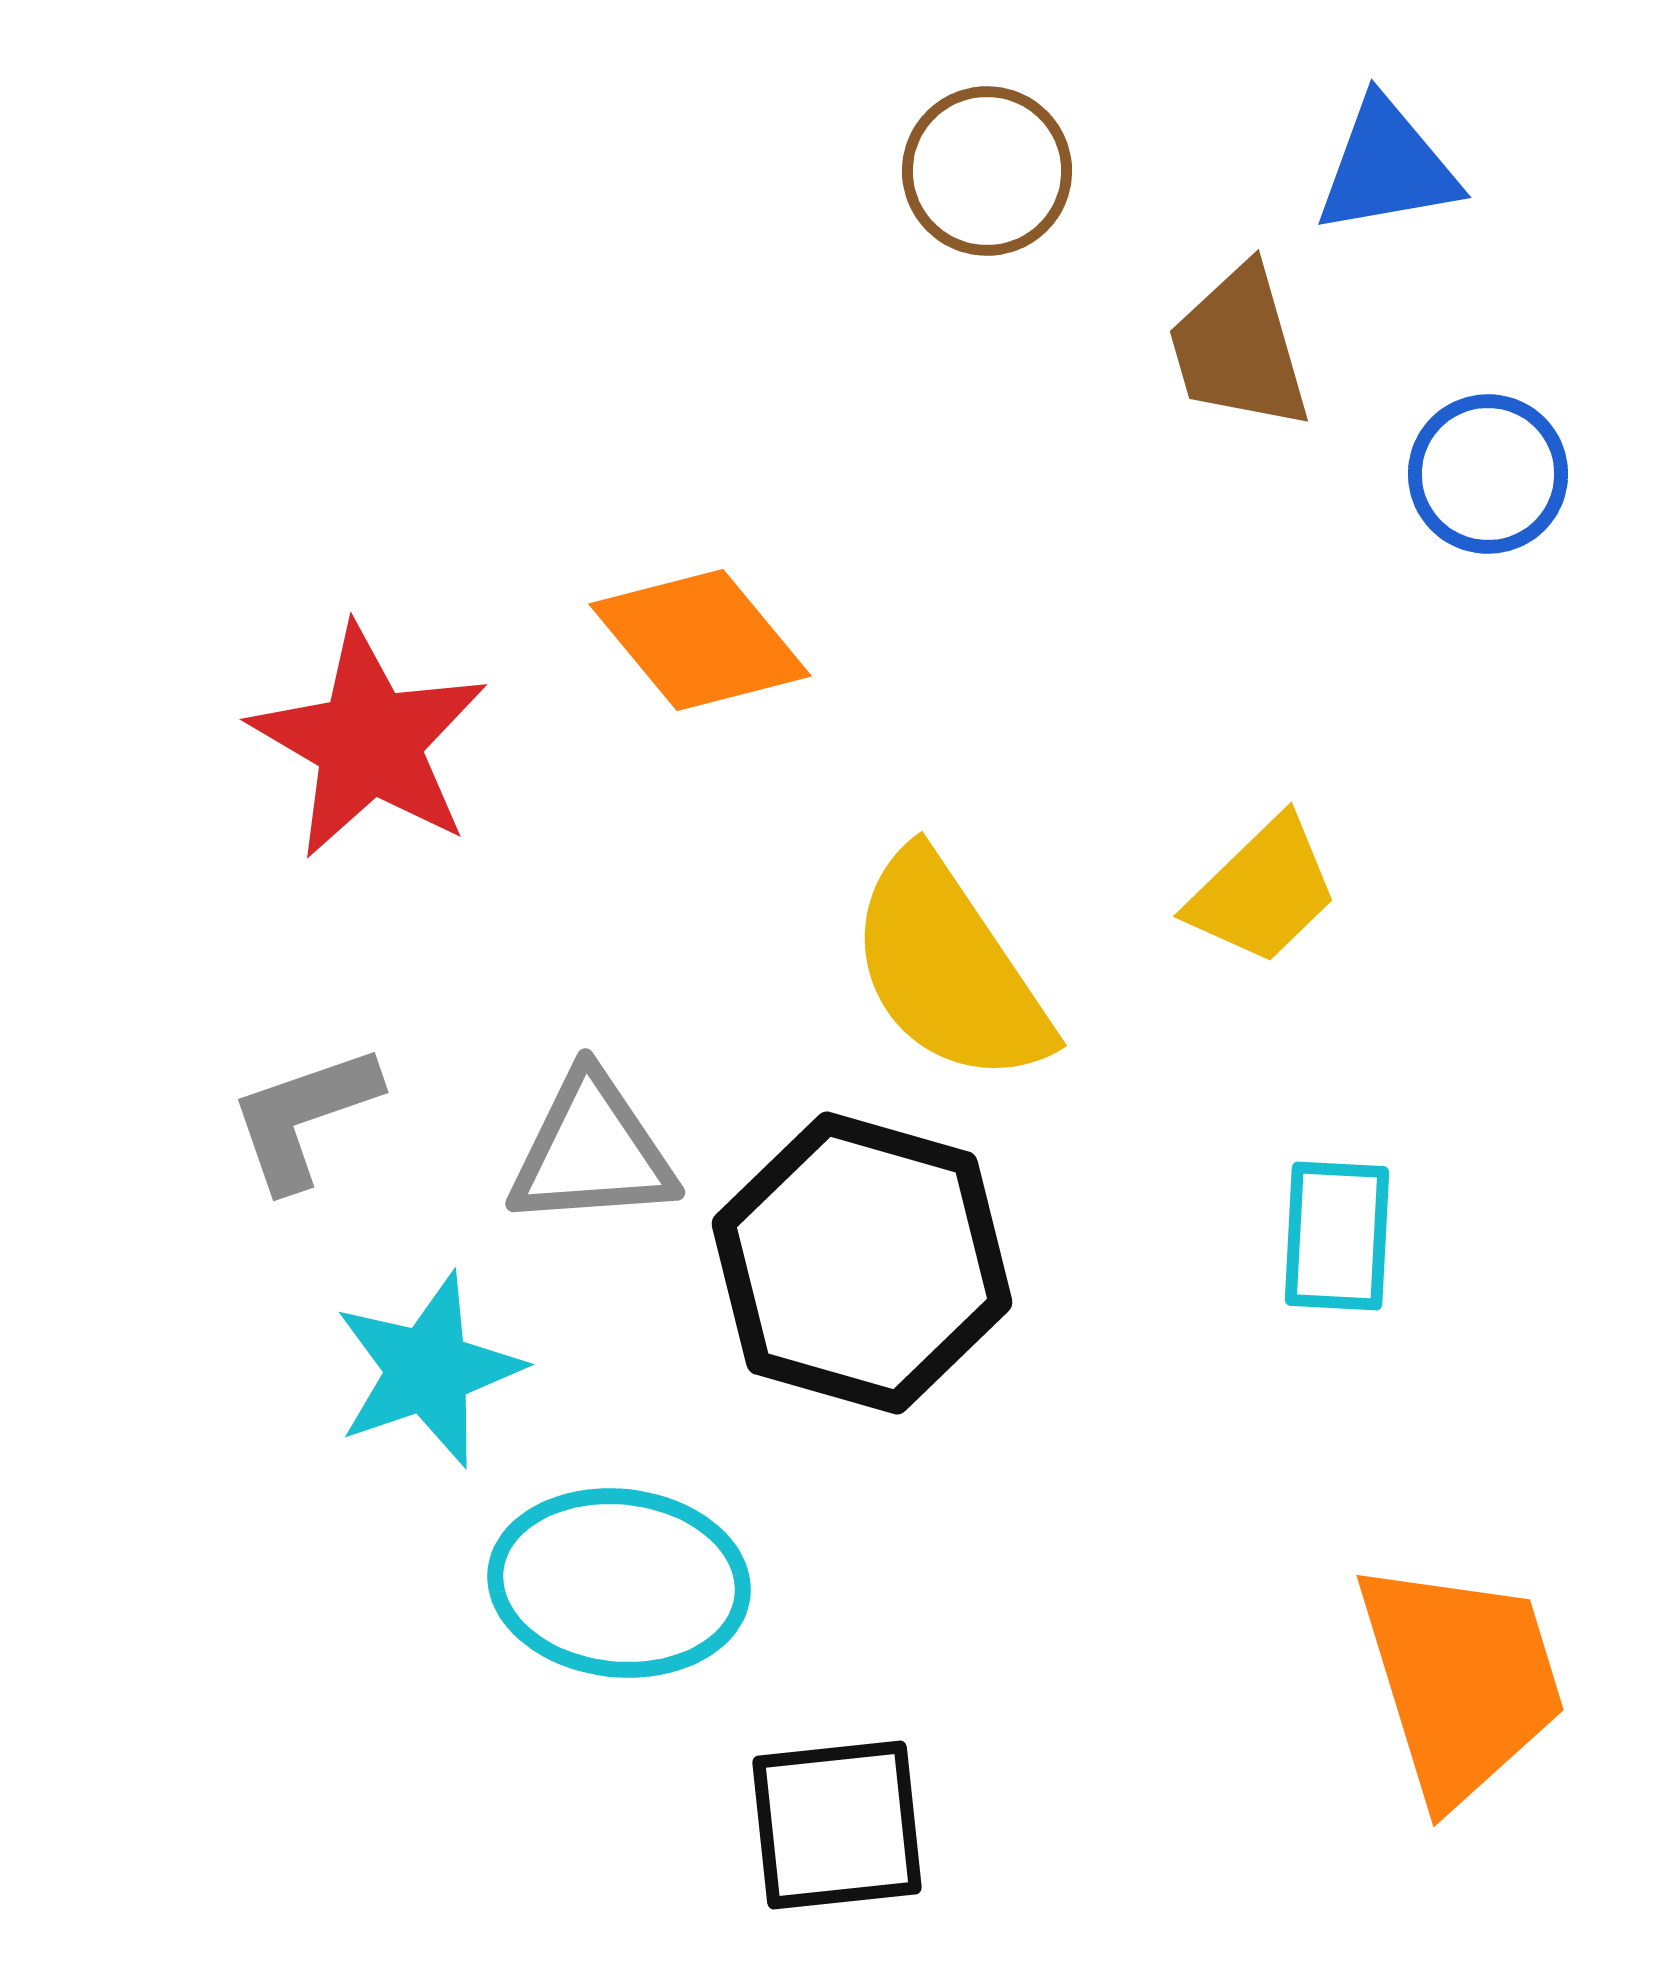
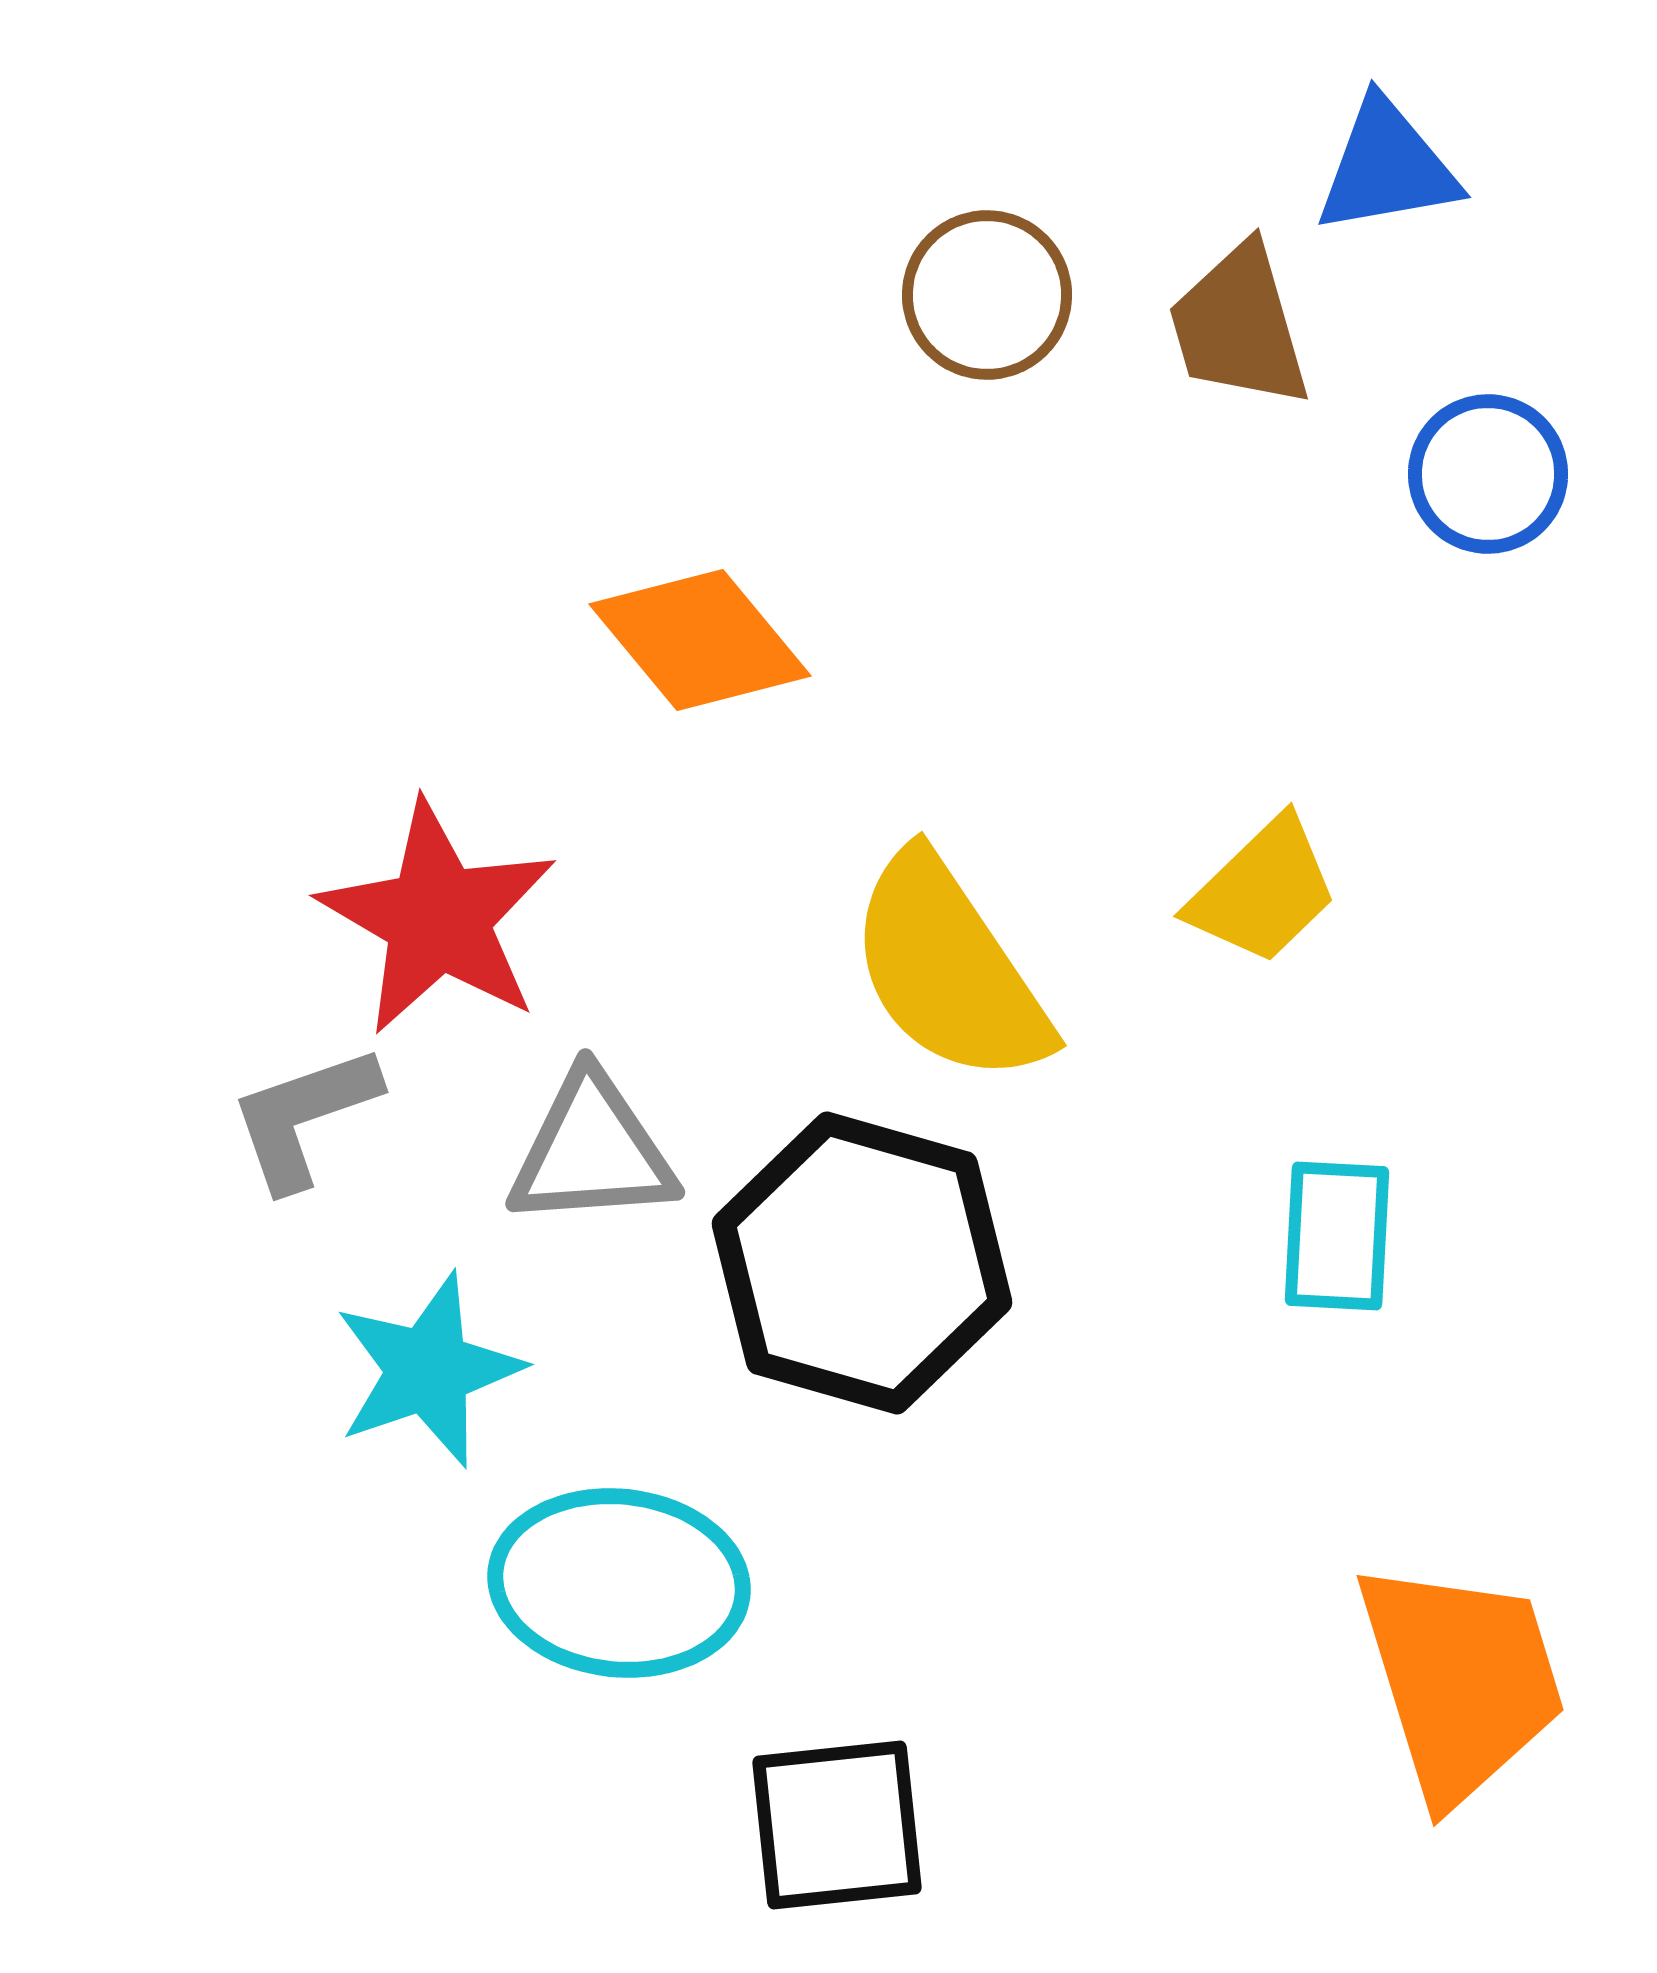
brown circle: moved 124 px down
brown trapezoid: moved 22 px up
red star: moved 69 px right, 176 px down
